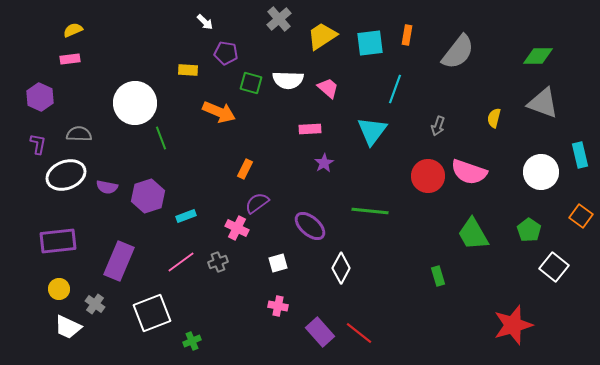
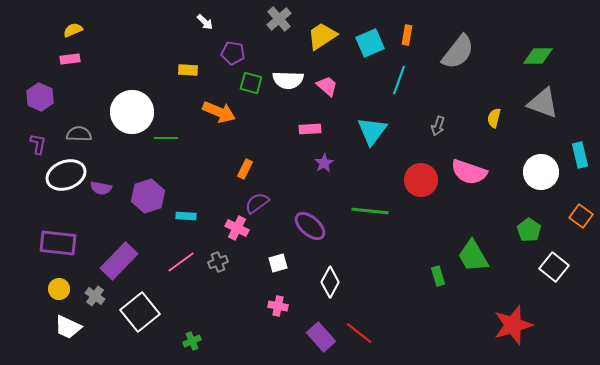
cyan square at (370, 43): rotated 16 degrees counterclockwise
purple pentagon at (226, 53): moved 7 px right
pink trapezoid at (328, 88): moved 1 px left, 2 px up
cyan line at (395, 89): moved 4 px right, 9 px up
white circle at (135, 103): moved 3 px left, 9 px down
green line at (161, 138): moved 5 px right; rotated 70 degrees counterclockwise
red circle at (428, 176): moved 7 px left, 4 px down
purple semicircle at (107, 187): moved 6 px left, 1 px down
cyan rectangle at (186, 216): rotated 24 degrees clockwise
green trapezoid at (473, 234): moved 22 px down
purple rectangle at (58, 241): moved 2 px down; rotated 12 degrees clockwise
purple rectangle at (119, 261): rotated 21 degrees clockwise
white diamond at (341, 268): moved 11 px left, 14 px down
gray cross at (95, 304): moved 8 px up
white square at (152, 313): moved 12 px left, 1 px up; rotated 18 degrees counterclockwise
purple rectangle at (320, 332): moved 1 px right, 5 px down
